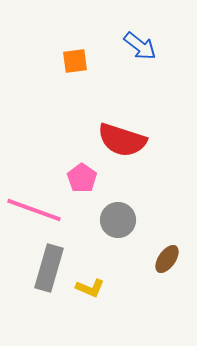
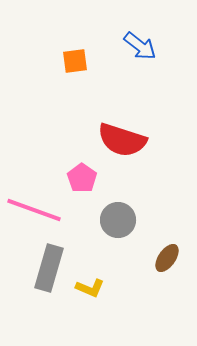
brown ellipse: moved 1 px up
